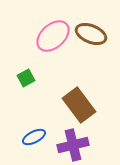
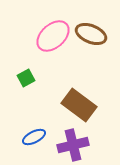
brown rectangle: rotated 16 degrees counterclockwise
